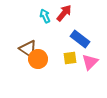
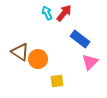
cyan arrow: moved 2 px right, 3 px up
brown triangle: moved 8 px left, 3 px down
yellow square: moved 13 px left, 23 px down
